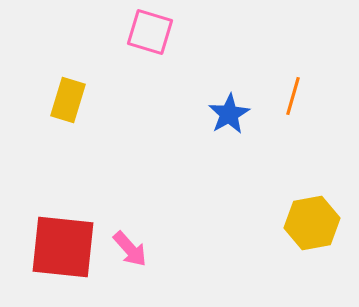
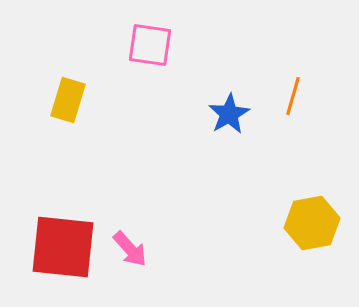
pink square: moved 13 px down; rotated 9 degrees counterclockwise
